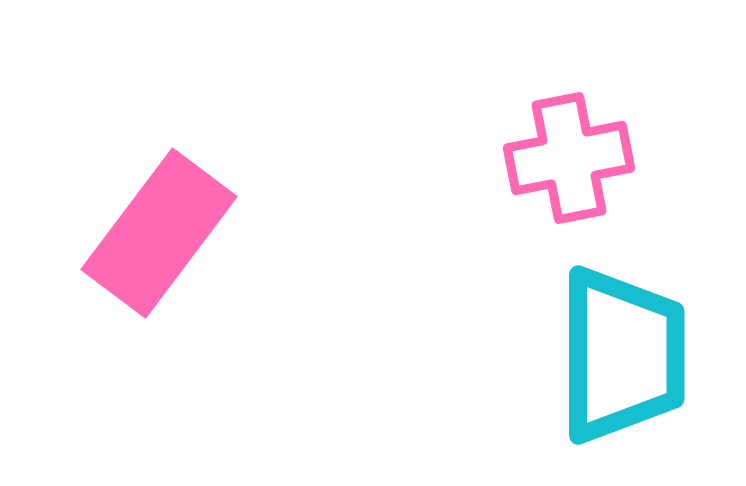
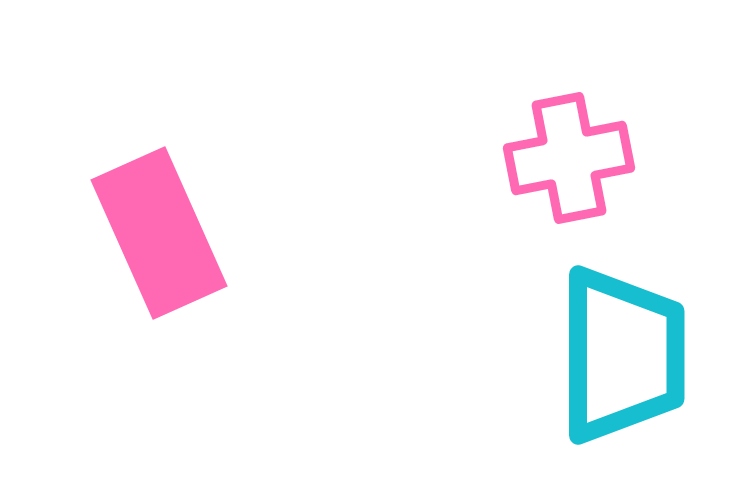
pink rectangle: rotated 61 degrees counterclockwise
